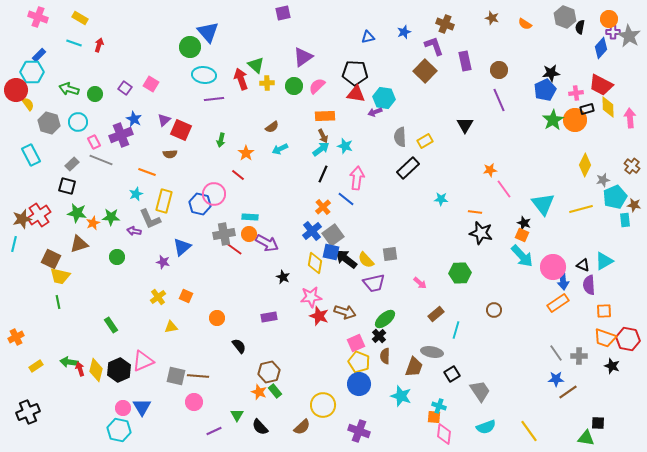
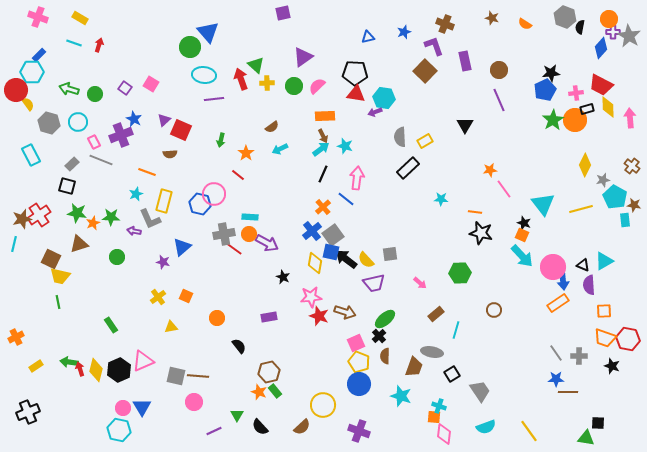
cyan pentagon at (615, 197): rotated 20 degrees counterclockwise
brown line at (568, 392): rotated 36 degrees clockwise
